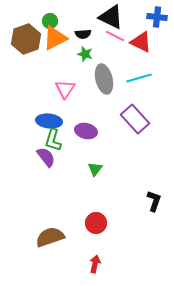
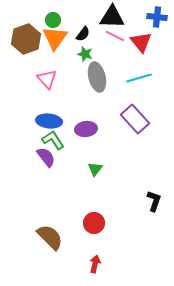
black triangle: moved 1 px right; rotated 24 degrees counterclockwise
green circle: moved 3 px right, 1 px up
black semicircle: rotated 49 degrees counterclockwise
orange triangle: rotated 28 degrees counterclockwise
red triangle: rotated 25 degrees clockwise
gray ellipse: moved 7 px left, 2 px up
pink triangle: moved 18 px left, 10 px up; rotated 15 degrees counterclockwise
purple ellipse: moved 2 px up; rotated 20 degrees counterclockwise
green L-shape: rotated 130 degrees clockwise
red circle: moved 2 px left
brown semicircle: rotated 64 degrees clockwise
